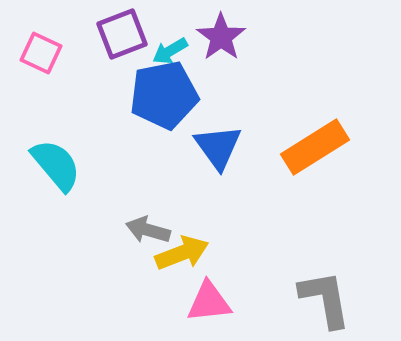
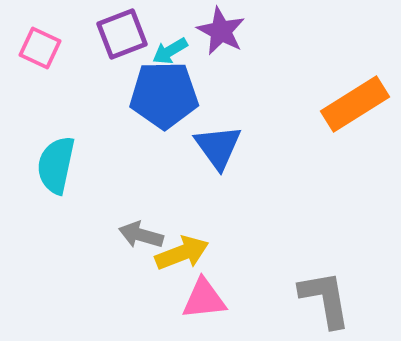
purple star: moved 6 px up; rotated 9 degrees counterclockwise
pink square: moved 1 px left, 5 px up
blue pentagon: rotated 10 degrees clockwise
orange rectangle: moved 40 px right, 43 px up
cyan semicircle: rotated 128 degrees counterclockwise
gray arrow: moved 7 px left, 5 px down
pink triangle: moved 5 px left, 3 px up
